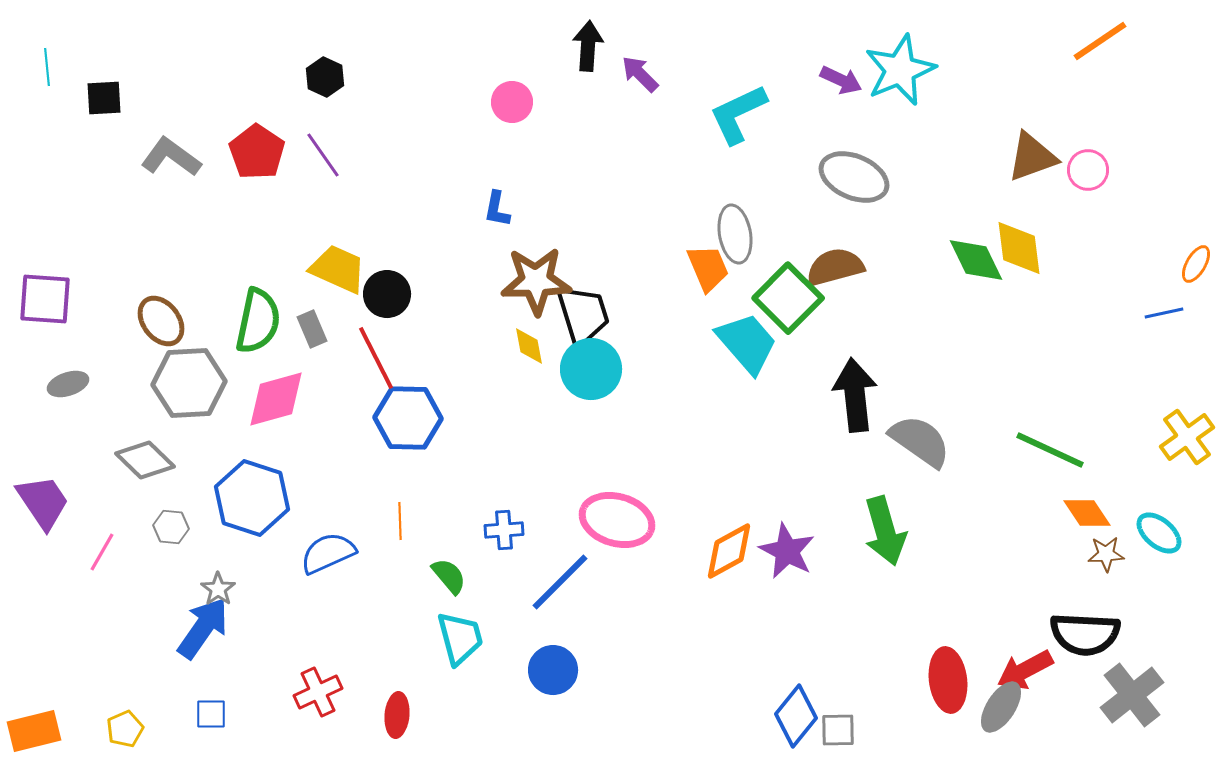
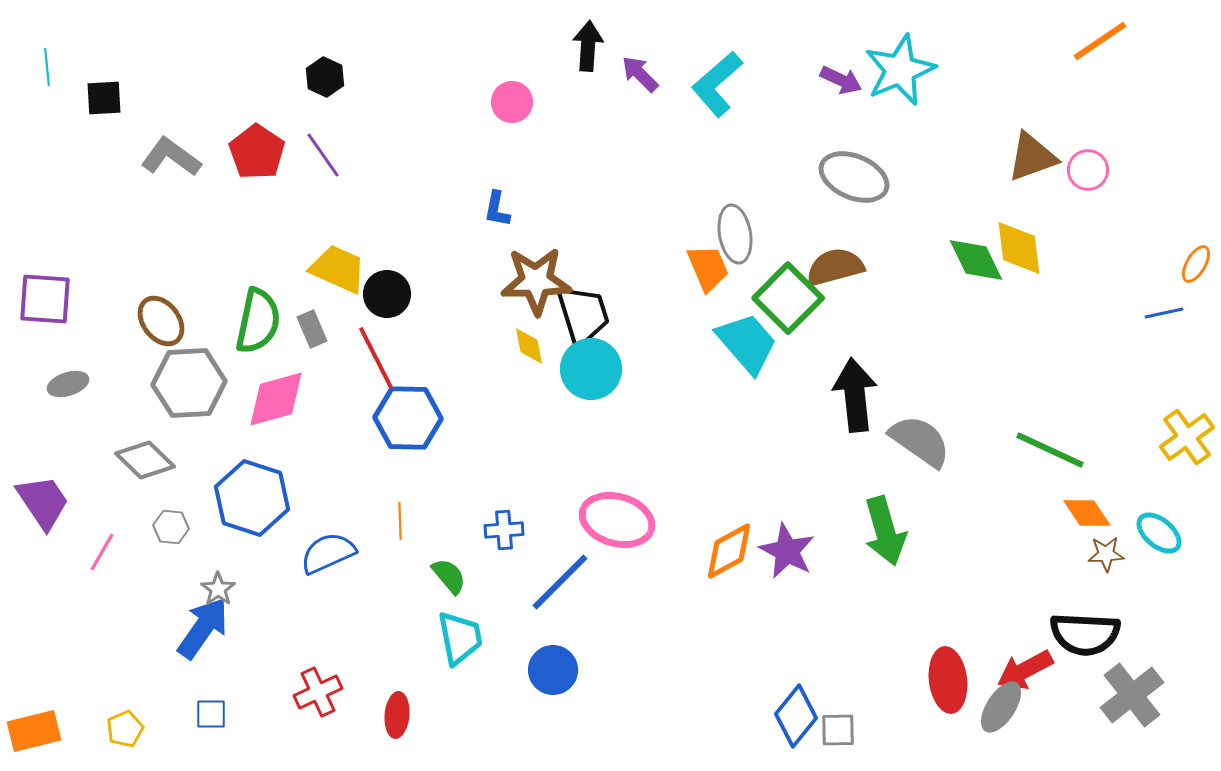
cyan L-shape at (738, 114): moved 21 px left, 30 px up; rotated 16 degrees counterclockwise
cyan trapezoid at (460, 638): rotated 4 degrees clockwise
